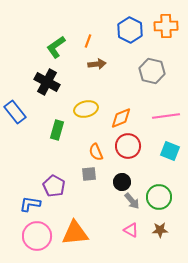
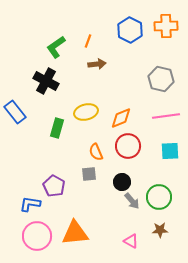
gray hexagon: moved 9 px right, 8 px down
black cross: moved 1 px left, 1 px up
yellow ellipse: moved 3 px down
green rectangle: moved 2 px up
cyan square: rotated 24 degrees counterclockwise
pink triangle: moved 11 px down
